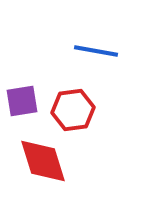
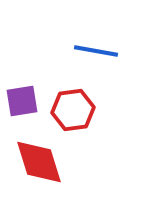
red diamond: moved 4 px left, 1 px down
